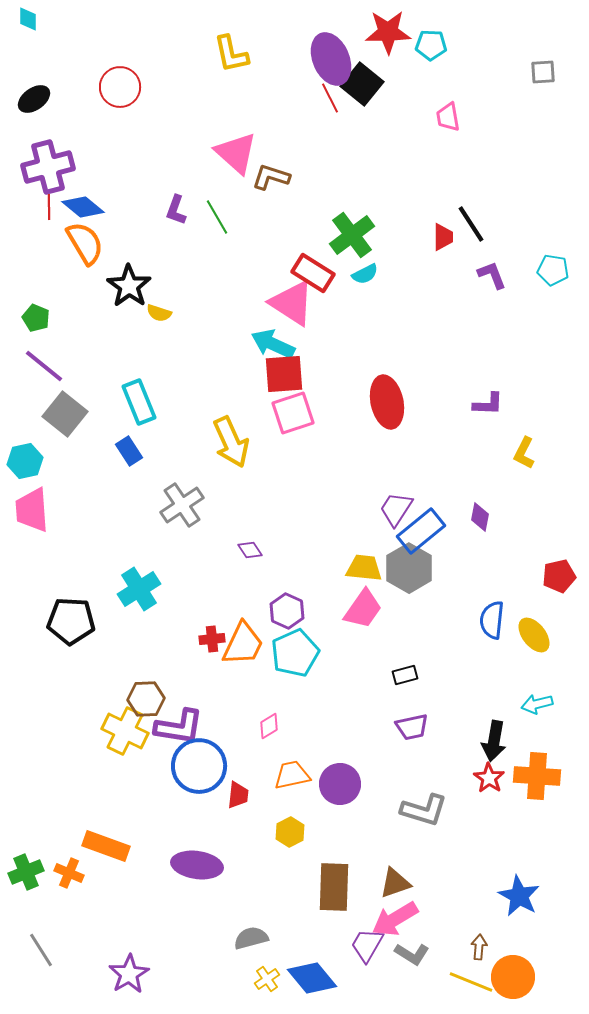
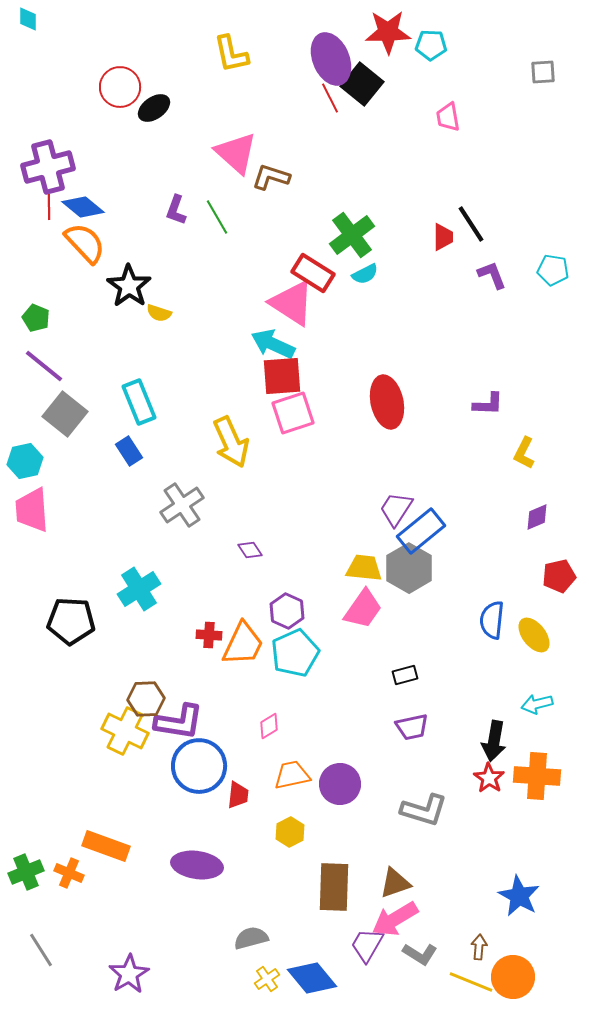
black ellipse at (34, 99): moved 120 px right, 9 px down
orange semicircle at (85, 243): rotated 12 degrees counterclockwise
red square at (284, 374): moved 2 px left, 2 px down
purple diamond at (480, 517): moved 57 px right; rotated 56 degrees clockwise
red cross at (212, 639): moved 3 px left, 4 px up; rotated 10 degrees clockwise
purple L-shape at (179, 727): moved 5 px up
gray L-shape at (412, 954): moved 8 px right
